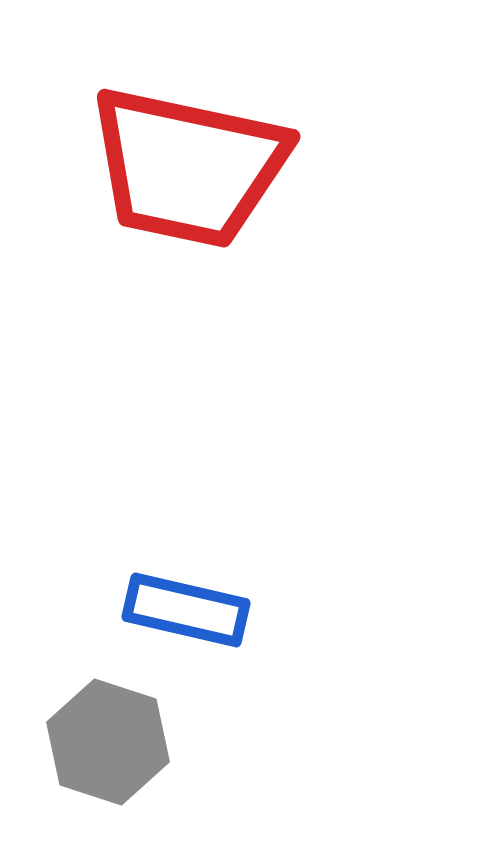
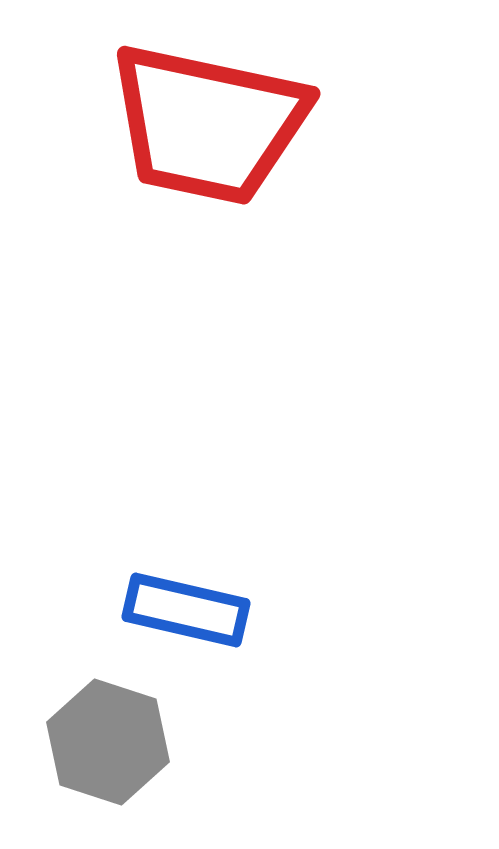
red trapezoid: moved 20 px right, 43 px up
